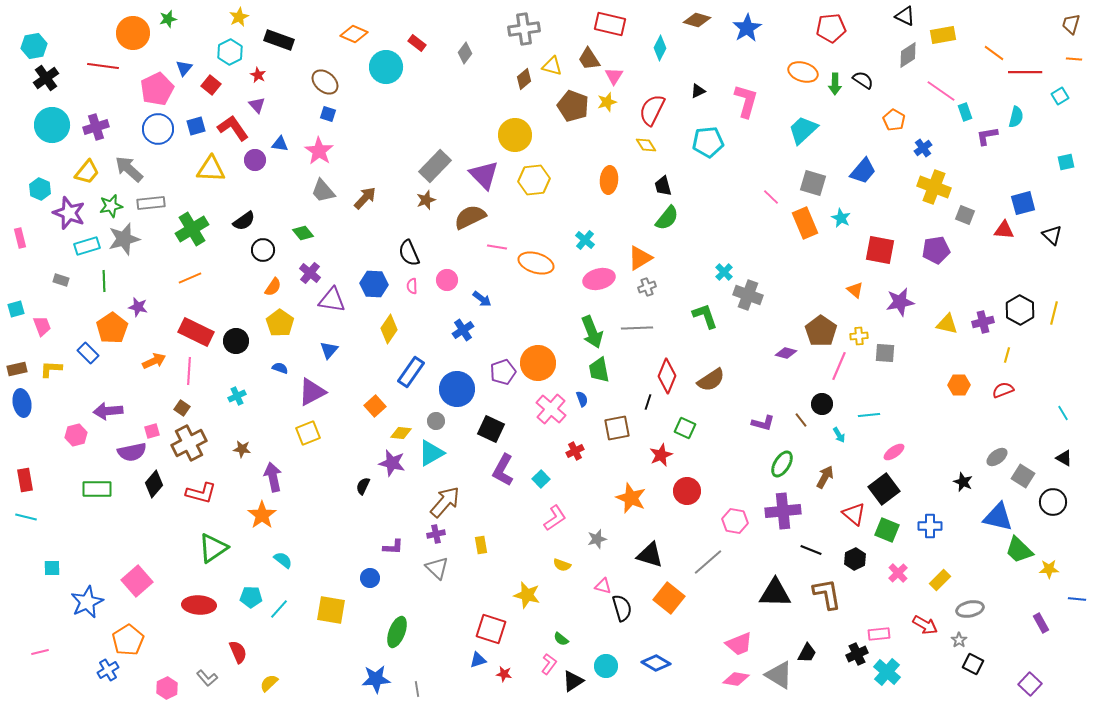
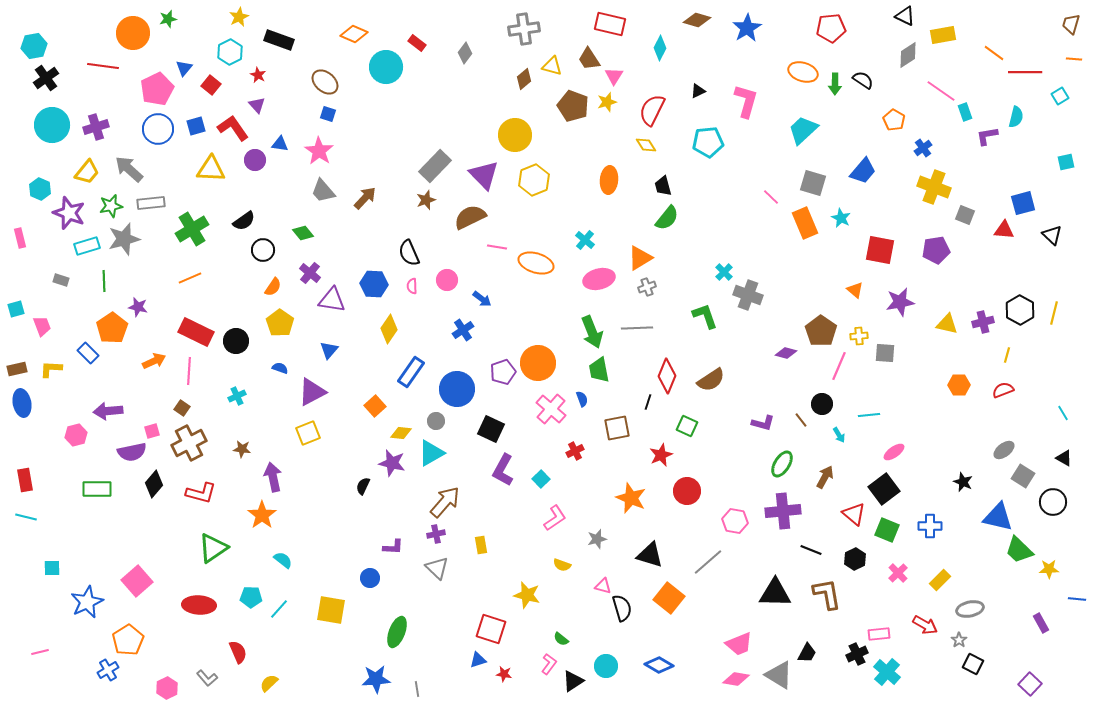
yellow hexagon at (534, 180): rotated 16 degrees counterclockwise
green square at (685, 428): moved 2 px right, 2 px up
gray ellipse at (997, 457): moved 7 px right, 7 px up
blue diamond at (656, 663): moved 3 px right, 2 px down
